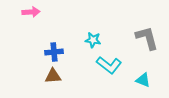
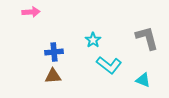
cyan star: rotated 28 degrees clockwise
